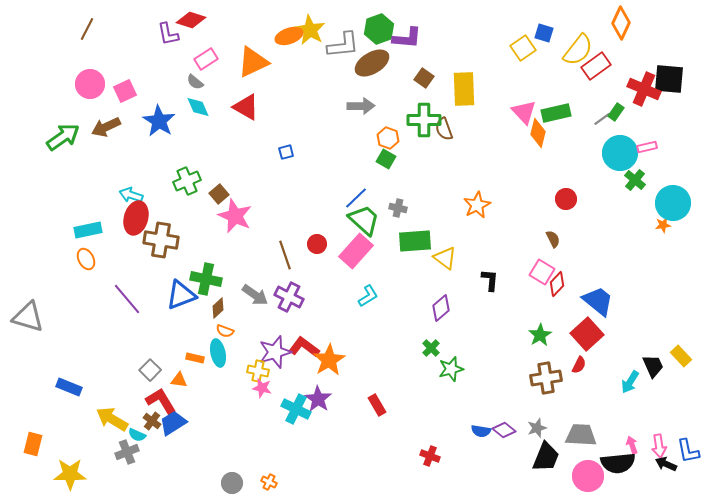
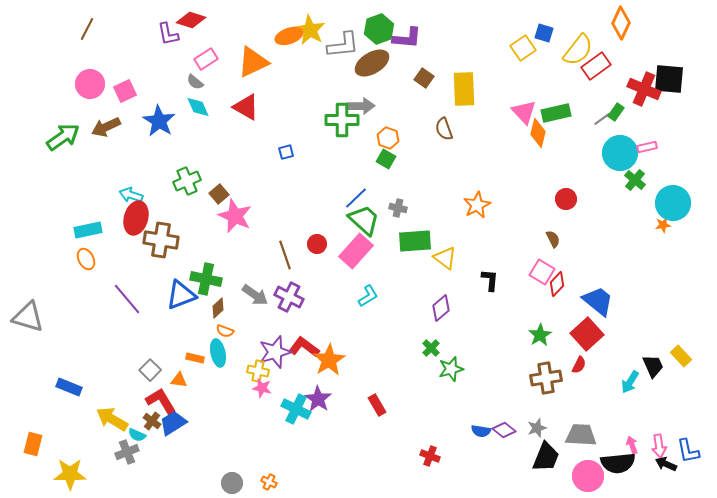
green cross at (424, 120): moved 82 px left
